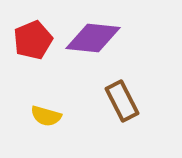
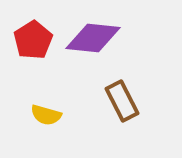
red pentagon: rotated 9 degrees counterclockwise
yellow semicircle: moved 1 px up
